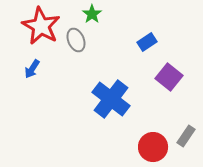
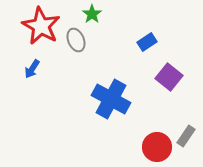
blue cross: rotated 9 degrees counterclockwise
red circle: moved 4 px right
